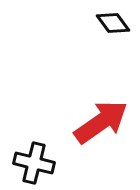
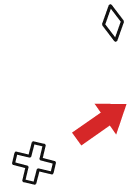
black diamond: rotated 56 degrees clockwise
